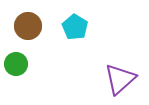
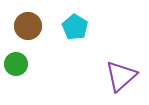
purple triangle: moved 1 px right, 3 px up
